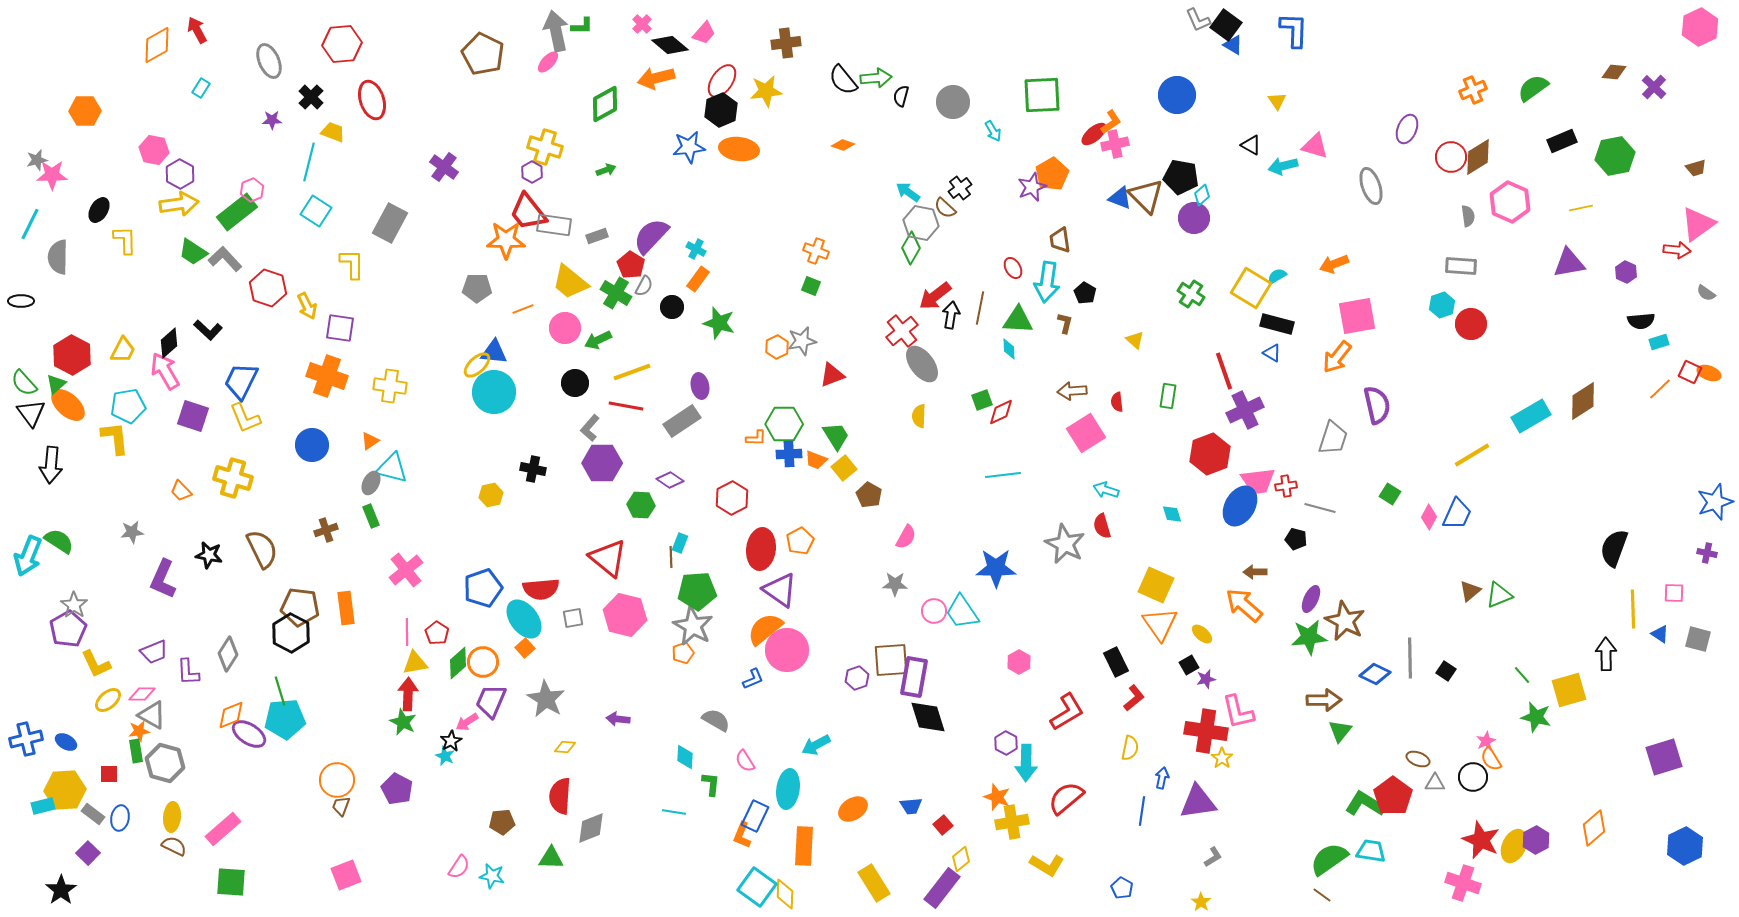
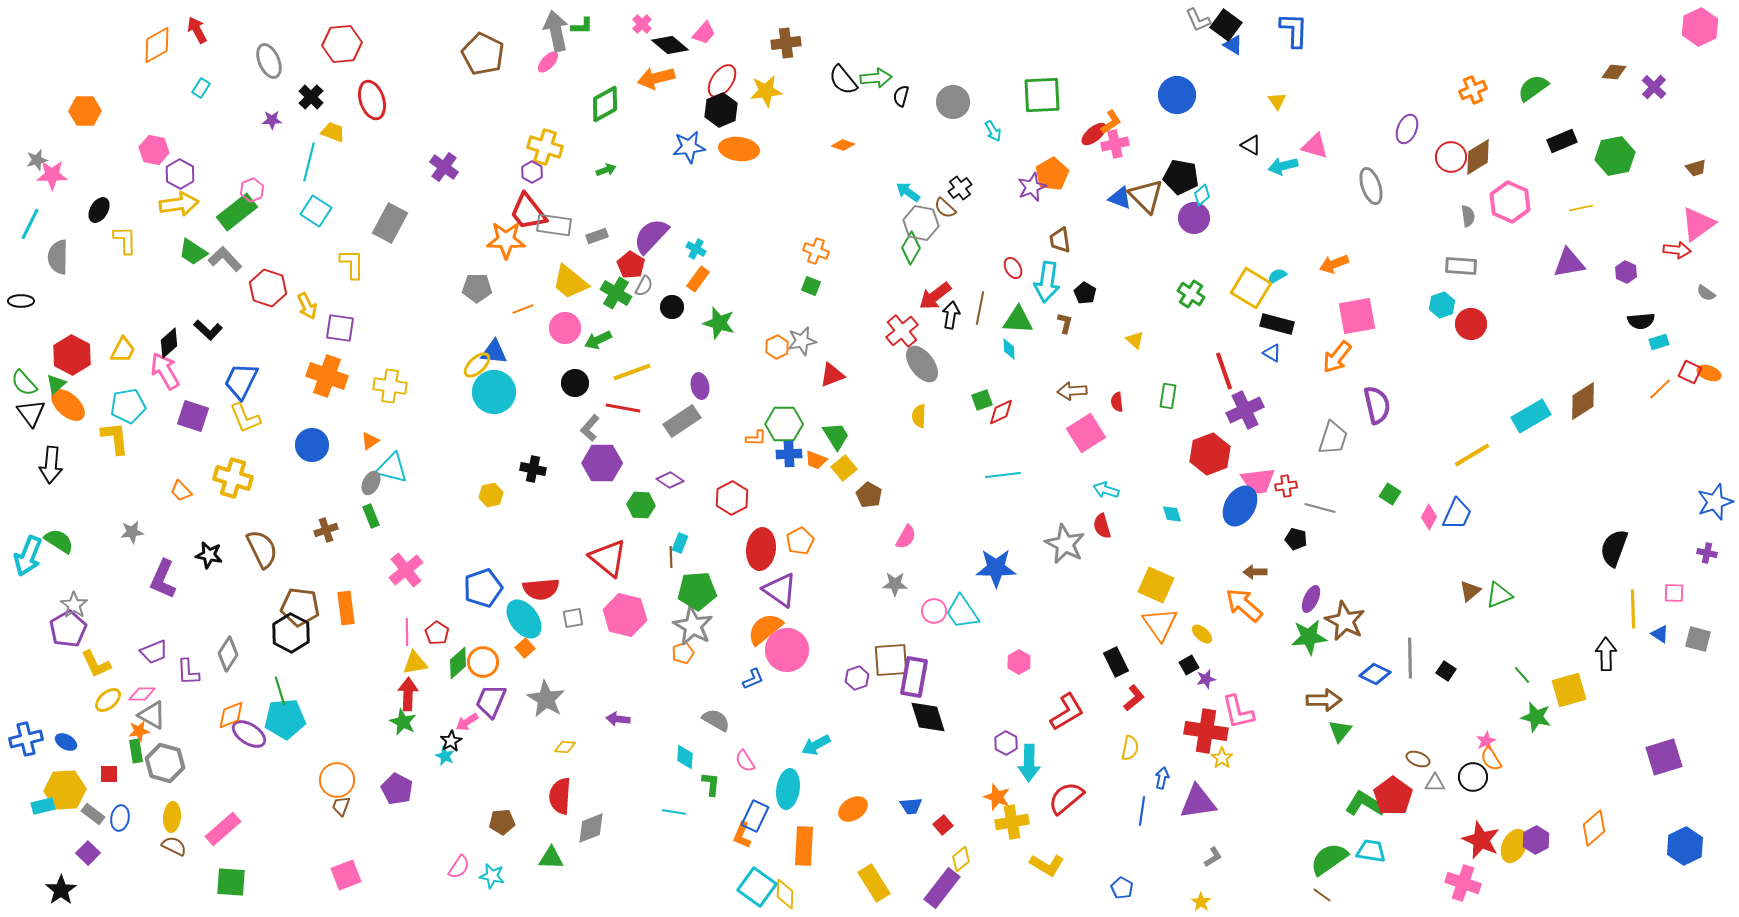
red line at (626, 406): moved 3 px left, 2 px down
cyan arrow at (1026, 763): moved 3 px right
